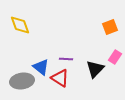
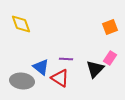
yellow diamond: moved 1 px right, 1 px up
pink rectangle: moved 5 px left, 1 px down
gray ellipse: rotated 15 degrees clockwise
